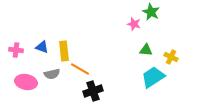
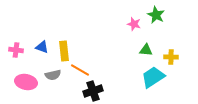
green star: moved 5 px right, 3 px down
yellow cross: rotated 24 degrees counterclockwise
orange line: moved 1 px down
gray semicircle: moved 1 px right, 1 px down
